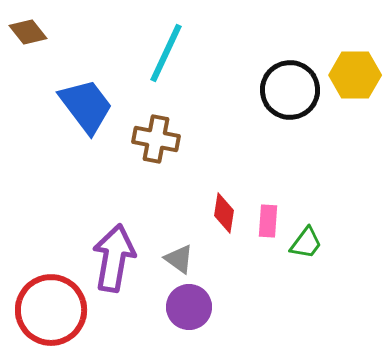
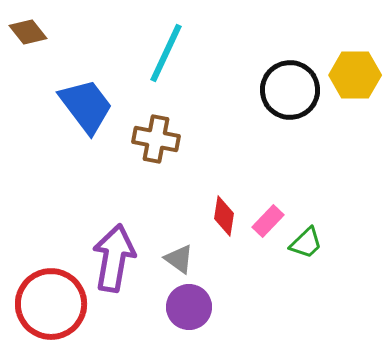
red diamond: moved 3 px down
pink rectangle: rotated 40 degrees clockwise
green trapezoid: rotated 9 degrees clockwise
red circle: moved 6 px up
